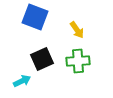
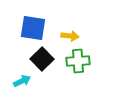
blue square: moved 2 px left, 11 px down; rotated 12 degrees counterclockwise
yellow arrow: moved 7 px left, 6 px down; rotated 48 degrees counterclockwise
black square: rotated 20 degrees counterclockwise
